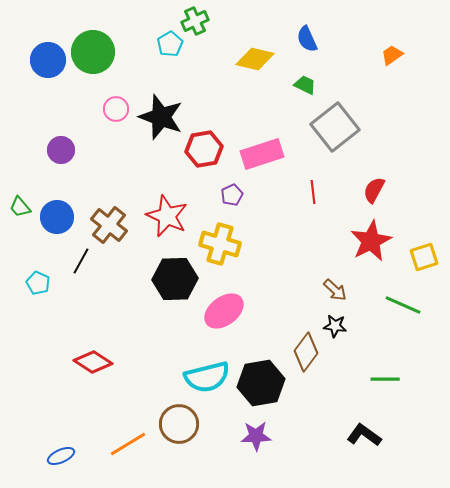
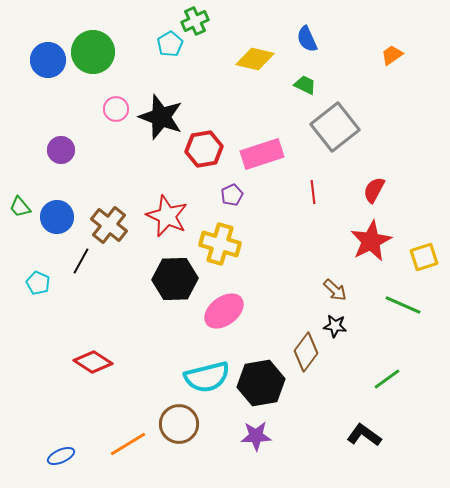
green line at (385, 379): moved 2 px right; rotated 36 degrees counterclockwise
